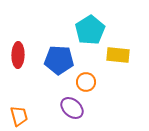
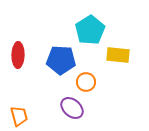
blue pentagon: moved 2 px right
